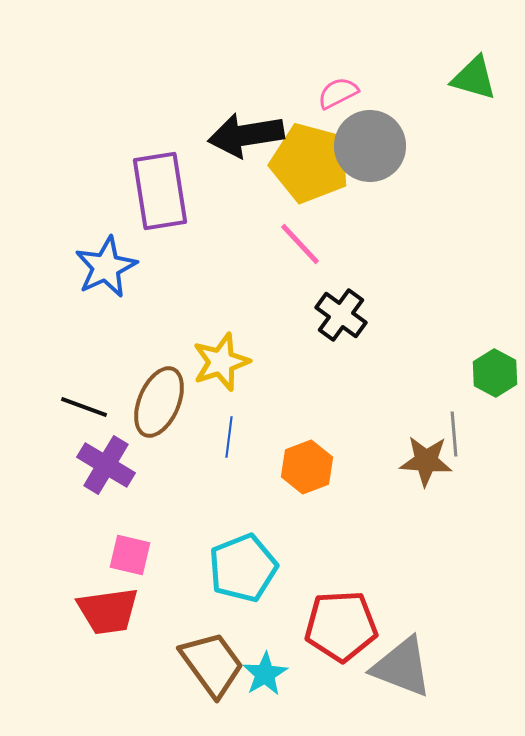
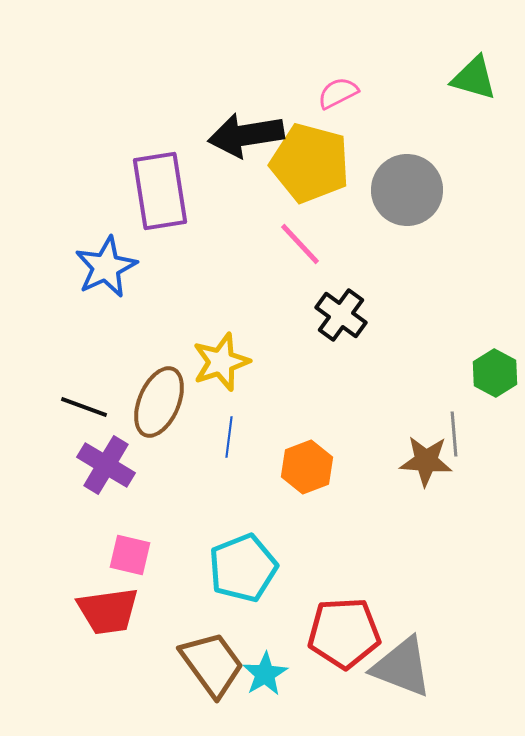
gray circle: moved 37 px right, 44 px down
red pentagon: moved 3 px right, 7 px down
